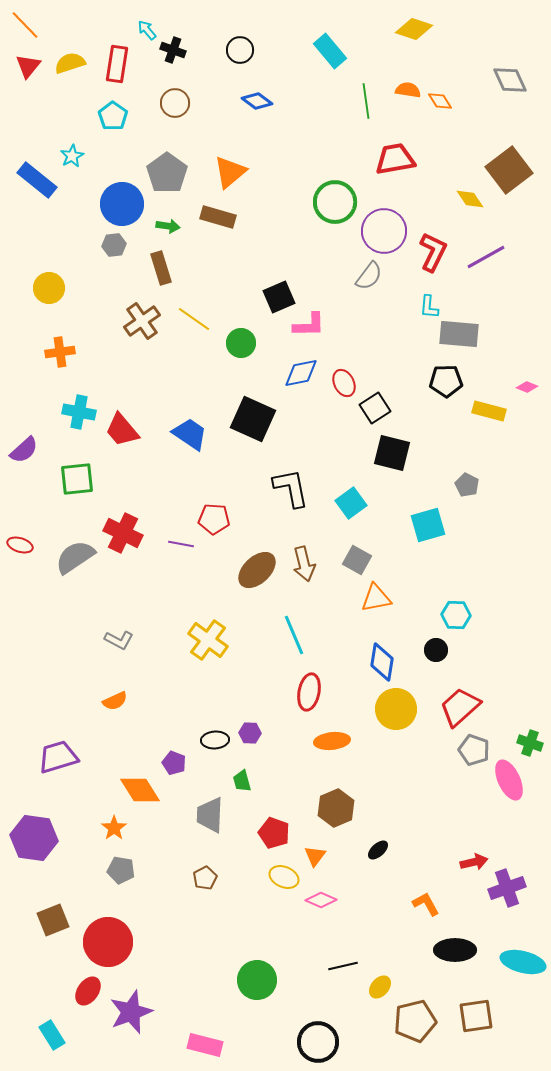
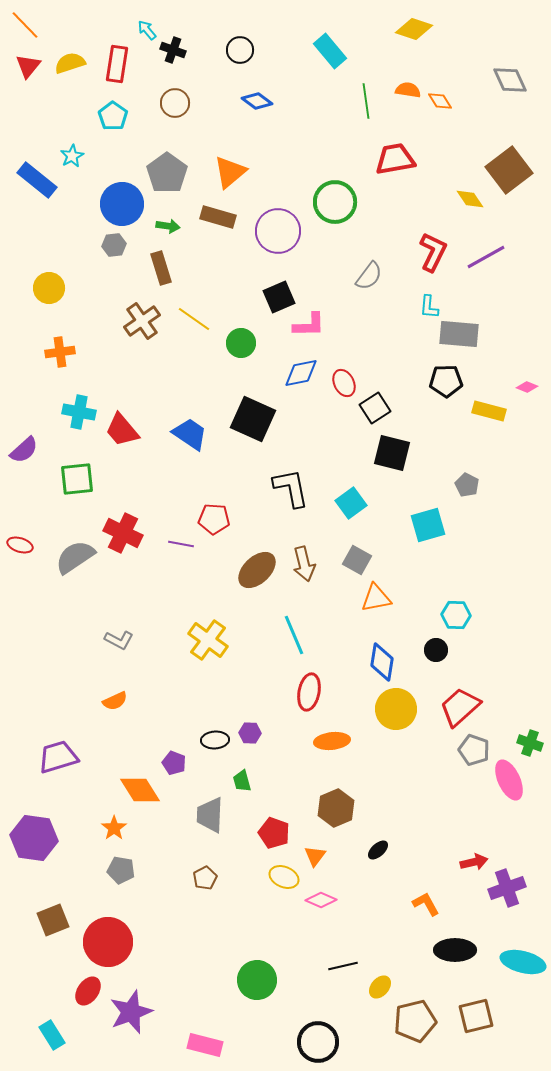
purple circle at (384, 231): moved 106 px left
brown square at (476, 1016): rotated 6 degrees counterclockwise
